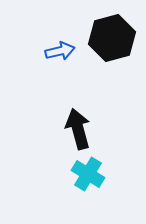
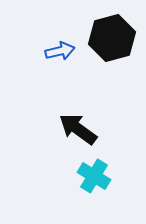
black arrow: rotated 39 degrees counterclockwise
cyan cross: moved 6 px right, 2 px down
